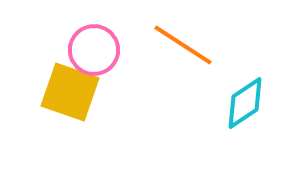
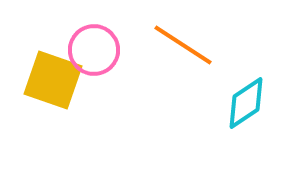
yellow square: moved 17 px left, 12 px up
cyan diamond: moved 1 px right
